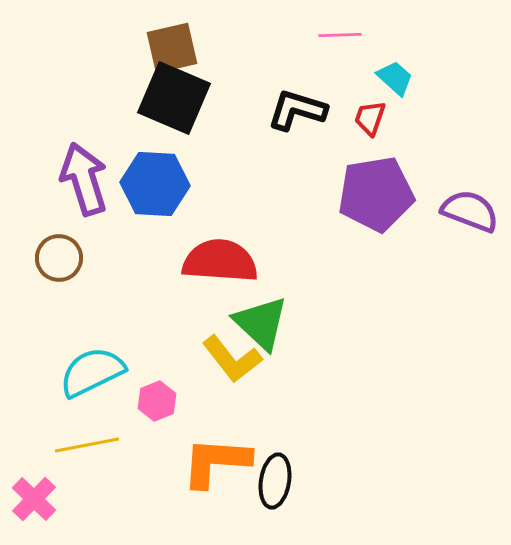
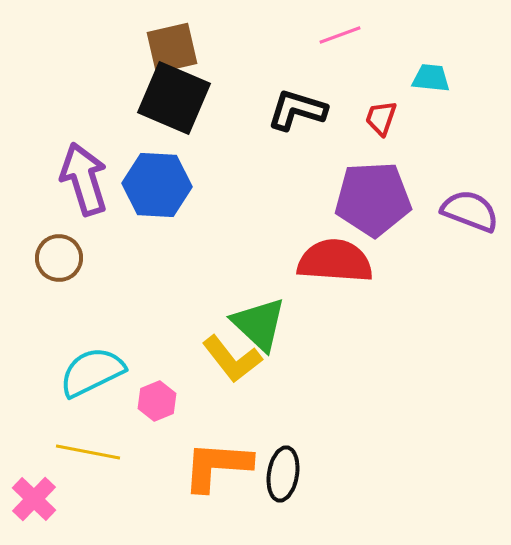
pink line: rotated 18 degrees counterclockwise
cyan trapezoid: moved 36 px right; rotated 36 degrees counterclockwise
red trapezoid: moved 11 px right
blue hexagon: moved 2 px right, 1 px down
purple pentagon: moved 3 px left, 5 px down; rotated 6 degrees clockwise
red semicircle: moved 115 px right
green triangle: moved 2 px left, 1 px down
yellow line: moved 1 px right, 7 px down; rotated 22 degrees clockwise
orange L-shape: moved 1 px right, 4 px down
black ellipse: moved 8 px right, 7 px up
